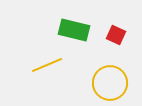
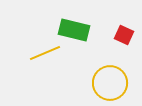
red square: moved 8 px right
yellow line: moved 2 px left, 12 px up
